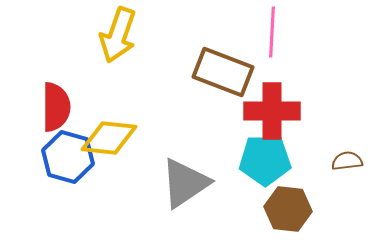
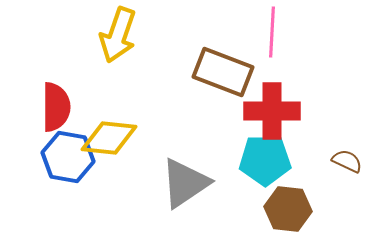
blue hexagon: rotated 6 degrees counterclockwise
brown semicircle: rotated 32 degrees clockwise
